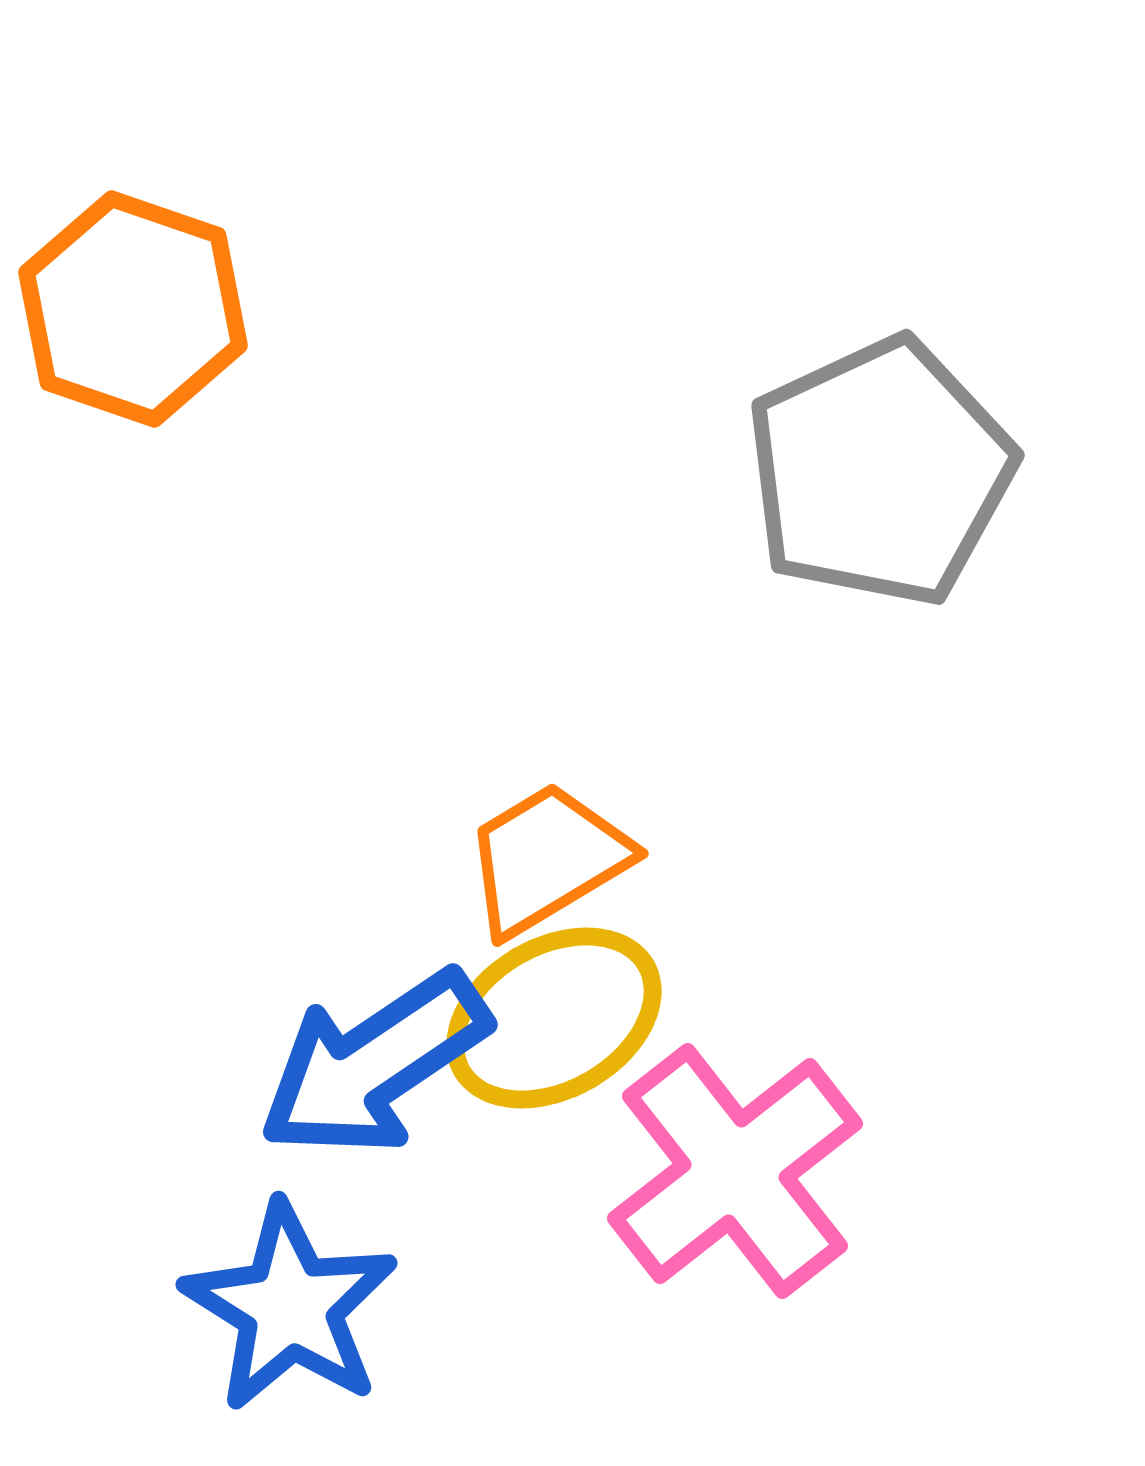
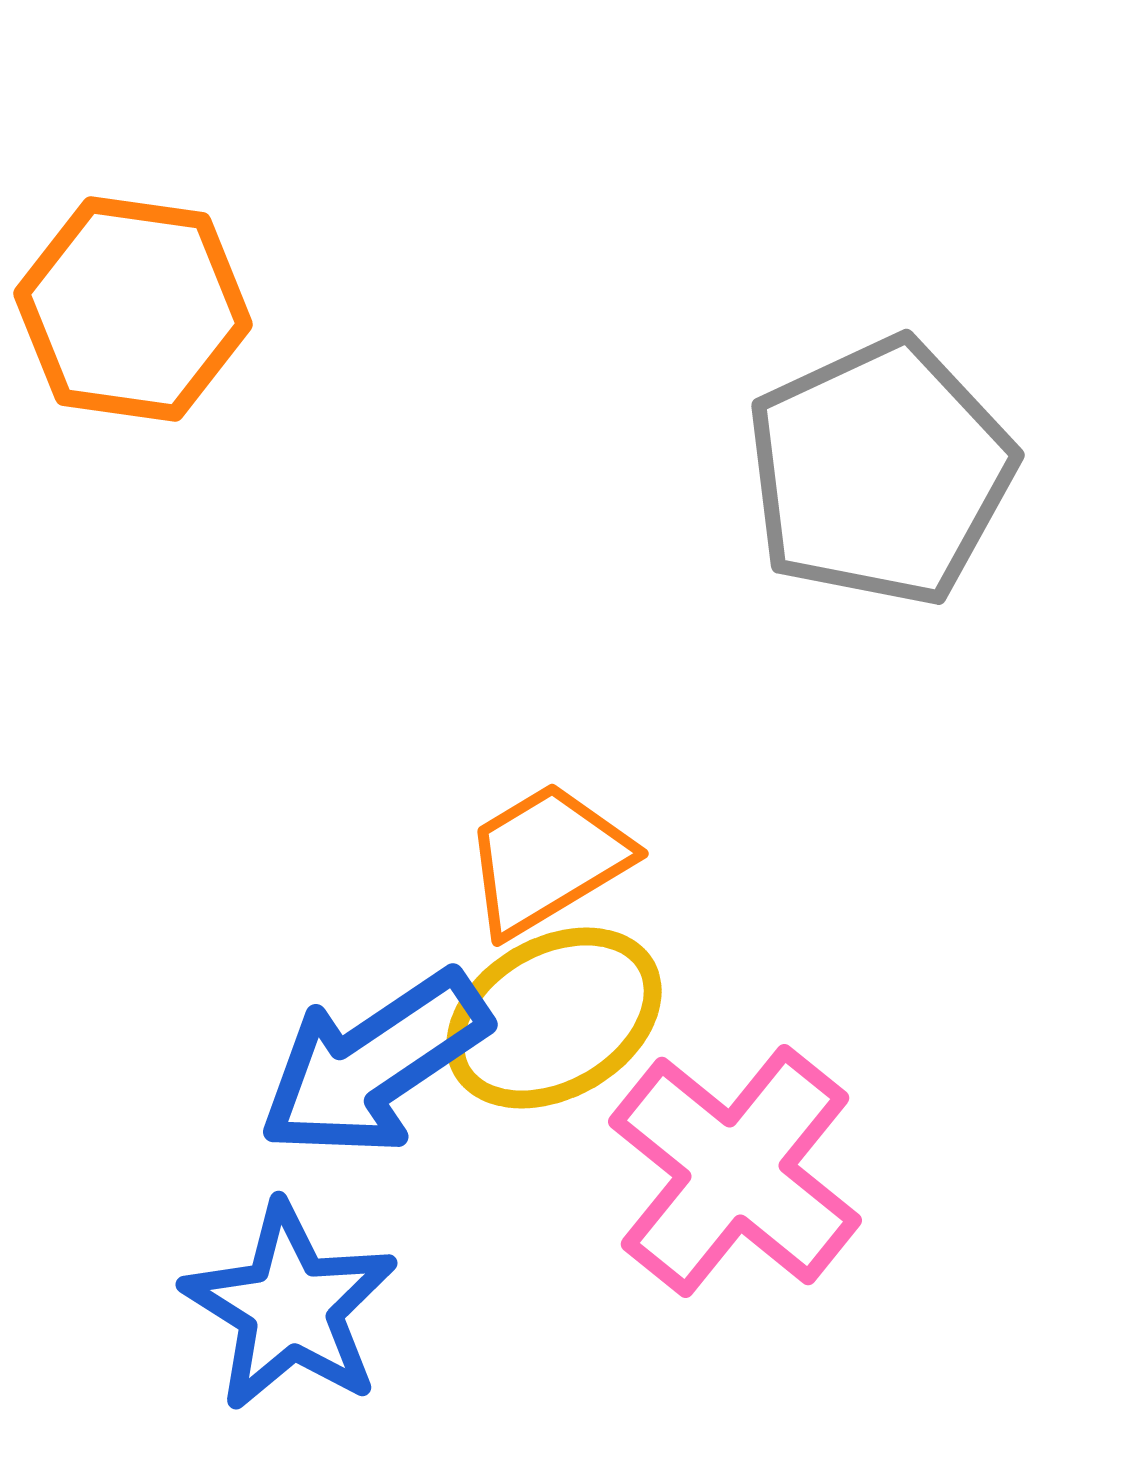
orange hexagon: rotated 11 degrees counterclockwise
pink cross: rotated 13 degrees counterclockwise
